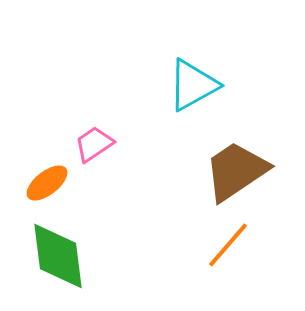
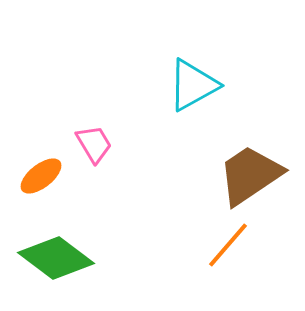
pink trapezoid: rotated 93 degrees clockwise
brown trapezoid: moved 14 px right, 4 px down
orange ellipse: moved 6 px left, 7 px up
green diamond: moved 2 px left, 2 px down; rotated 46 degrees counterclockwise
